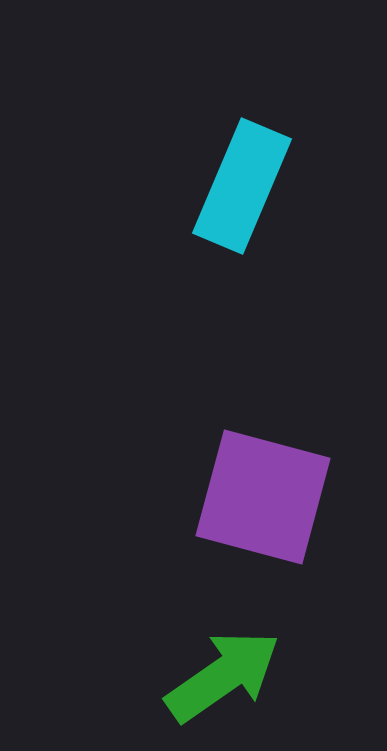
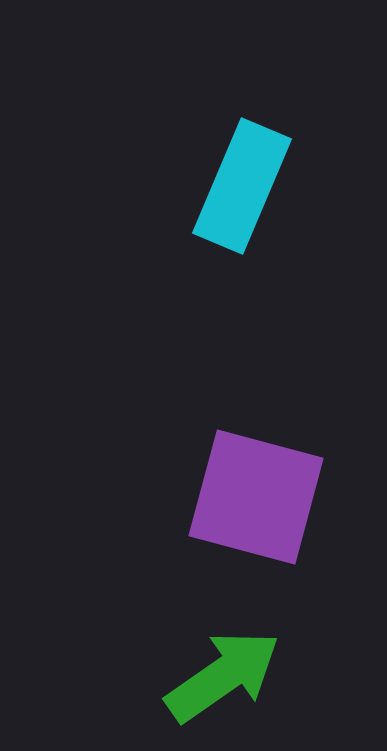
purple square: moved 7 px left
